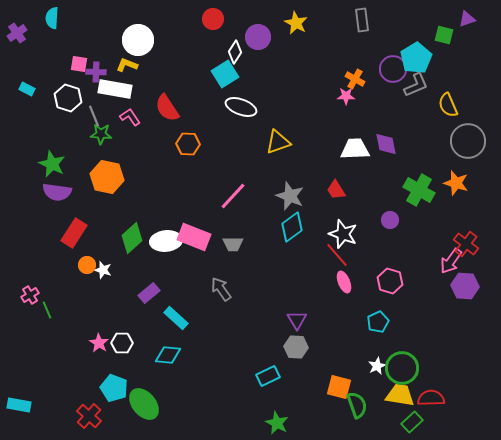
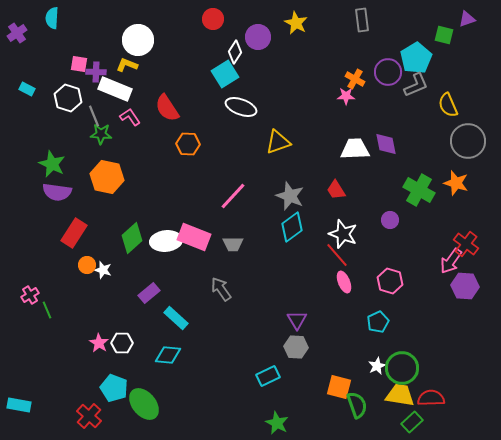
purple circle at (393, 69): moved 5 px left, 3 px down
white rectangle at (115, 89): rotated 12 degrees clockwise
